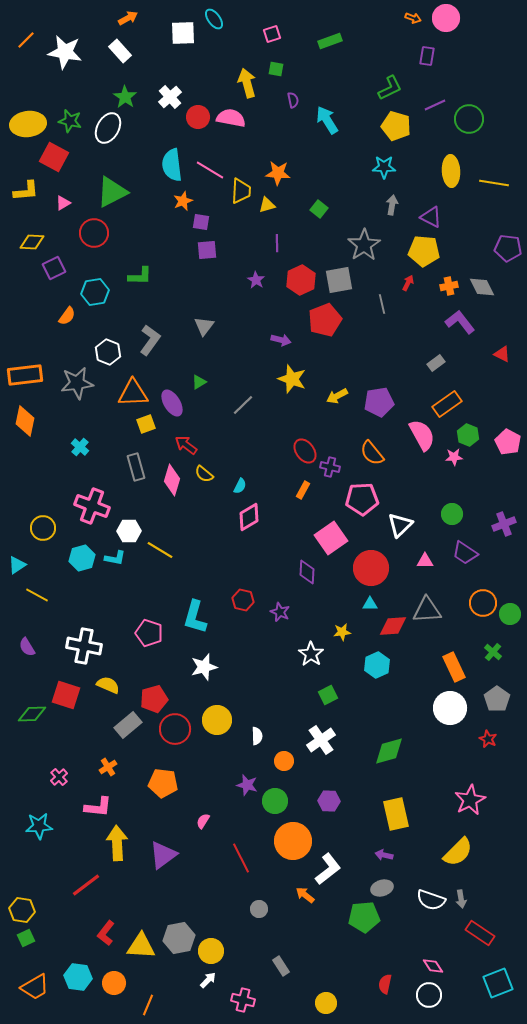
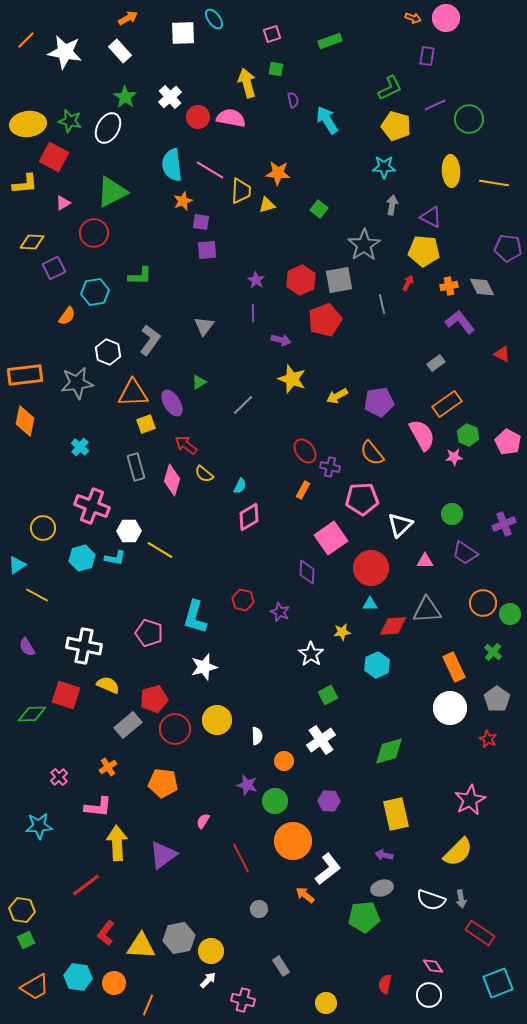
yellow L-shape at (26, 191): moved 1 px left, 7 px up
purple line at (277, 243): moved 24 px left, 70 px down
green square at (26, 938): moved 2 px down
